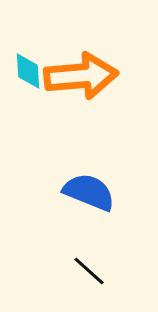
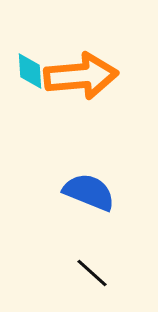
cyan diamond: moved 2 px right
black line: moved 3 px right, 2 px down
